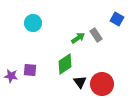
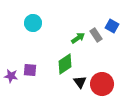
blue square: moved 5 px left, 7 px down
